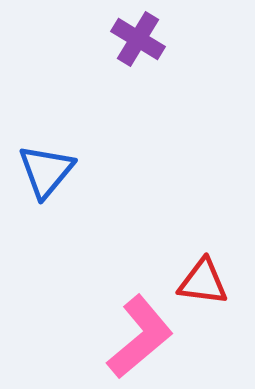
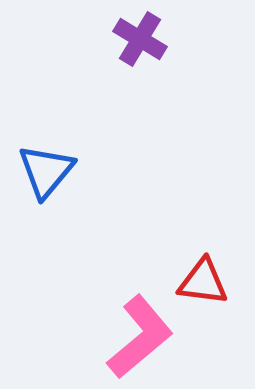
purple cross: moved 2 px right
